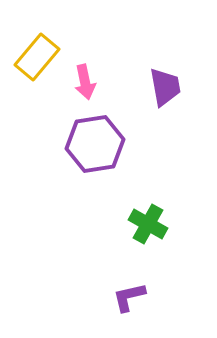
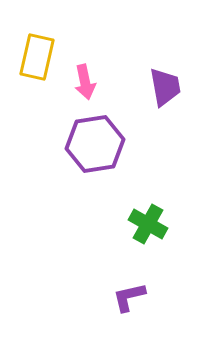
yellow rectangle: rotated 27 degrees counterclockwise
